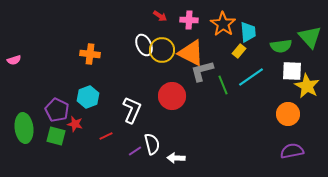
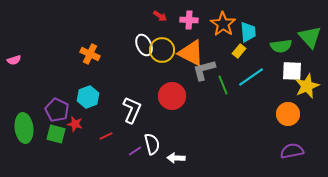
orange cross: rotated 18 degrees clockwise
gray L-shape: moved 2 px right, 1 px up
yellow star: rotated 20 degrees clockwise
green square: moved 2 px up
